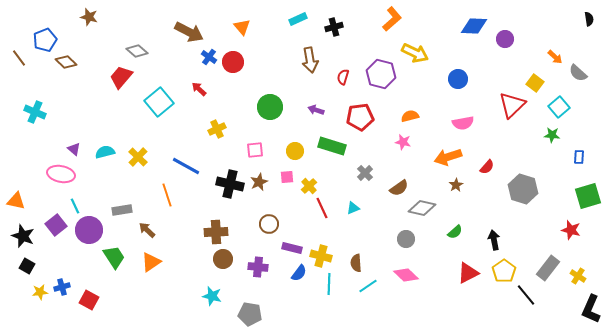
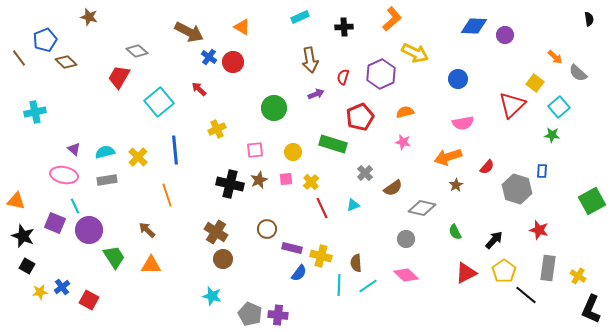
cyan rectangle at (298, 19): moved 2 px right, 2 px up
orange triangle at (242, 27): rotated 18 degrees counterclockwise
black cross at (334, 27): moved 10 px right; rotated 12 degrees clockwise
purple circle at (505, 39): moved 4 px up
purple hexagon at (381, 74): rotated 20 degrees clockwise
red trapezoid at (121, 77): moved 2 px left; rotated 10 degrees counterclockwise
green circle at (270, 107): moved 4 px right, 1 px down
purple arrow at (316, 110): moved 16 px up; rotated 140 degrees clockwise
cyan cross at (35, 112): rotated 35 degrees counterclockwise
orange semicircle at (410, 116): moved 5 px left, 4 px up
red pentagon at (360, 117): rotated 16 degrees counterclockwise
green rectangle at (332, 146): moved 1 px right, 2 px up
yellow circle at (295, 151): moved 2 px left, 1 px down
blue rectangle at (579, 157): moved 37 px left, 14 px down
blue line at (186, 166): moved 11 px left, 16 px up; rotated 56 degrees clockwise
pink ellipse at (61, 174): moved 3 px right, 1 px down
pink square at (287, 177): moved 1 px left, 2 px down
brown star at (259, 182): moved 2 px up
yellow cross at (309, 186): moved 2 px right, 4 px up
brown semicircle at (399, 188): moved 6 px left
gray hexagon at (523, 189): moved 6 px left
green square at (588, 196): moved 4 px right, 5 px down; rotated 12 degrees counterclockwise
cyan triangle at (353, 208): moved 3 px up
gray rectangle at (122, 210): moved 15 px left, 30 px up
brown circle at (269, 224): moved 2 px left, 5 px down
purple square at (56, 225): moved 1 px left, 2 px up; rotated 30 degrees counterclockwise
red star at (571, 230): moved 32 px left
brown cross at (216, 232): rotated 35 degrees clockwise
green semicircle at (455, 232): rotated 105 degrees clockwise
black arrow at (494, 240): rotated 54 degrees clockwise
orange triangle at (151, 262): moved 3 px down; rotated 35 degrees clockwise
purple cross at (258, 267): moved 20 px right, 48 px down
gray rectangle at (548, 268): rotated 30 degrees counterclockwise
red triangle at (468, 273): moved 2 px left
cyan line at (329, 284): moved 10 px right, 1 px down
blue cross at (62, 287): rotated 21 degrees counterclockwise
black line at (526, 295): rotated 10 degrees counterclockwise
gray pentagon at (250, 314): rotated 15 degrees clockwise
